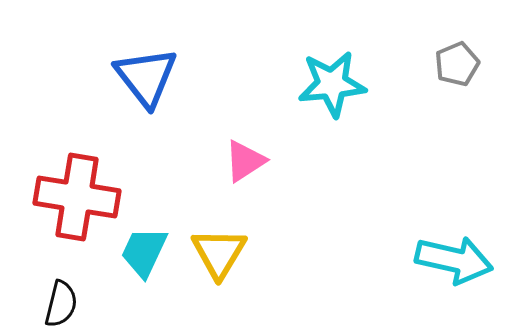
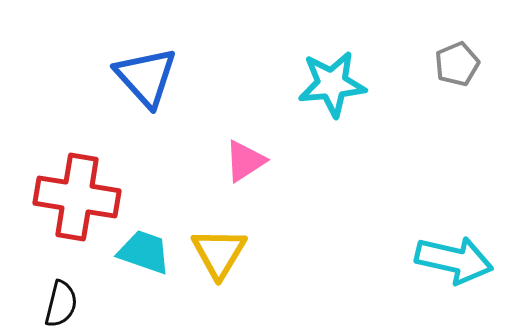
blue triangle: rotated 4 degrees counterclockwise
cyan trapezoid: rotated 84 degrees clockwise
